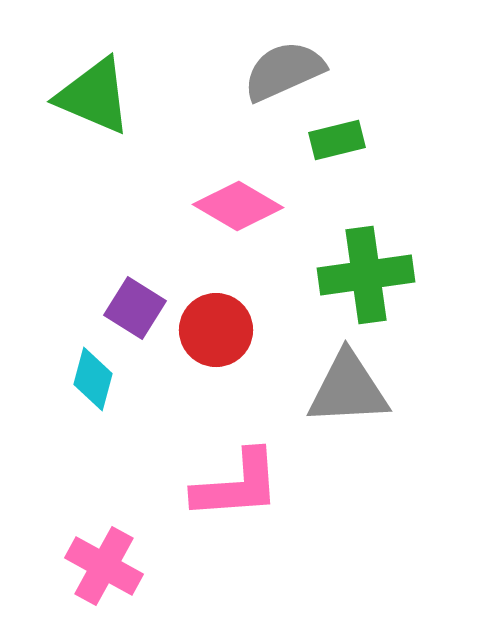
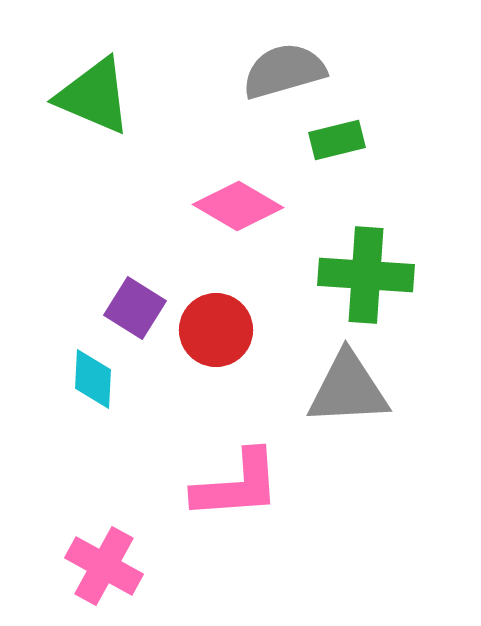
gray semicircle: rotated 8 degrees clockwise
green cross: rotated 12 degrees clockwise
cyan diamond: rotated 12 degrees counterclockwise
